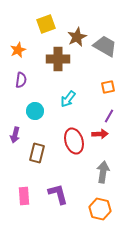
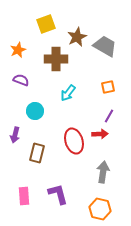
brown cross: moved 2 px left
purple semicircle: rotated 77 degrees counterclockwise
cyan arrow: moved 6 px up
